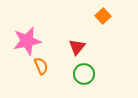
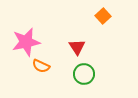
pink star: moved 1 px left, 1 px down
red triangle: rotated 12 degrees counterclockwise
orange semicircle: rotated 138 degrees clockwise
